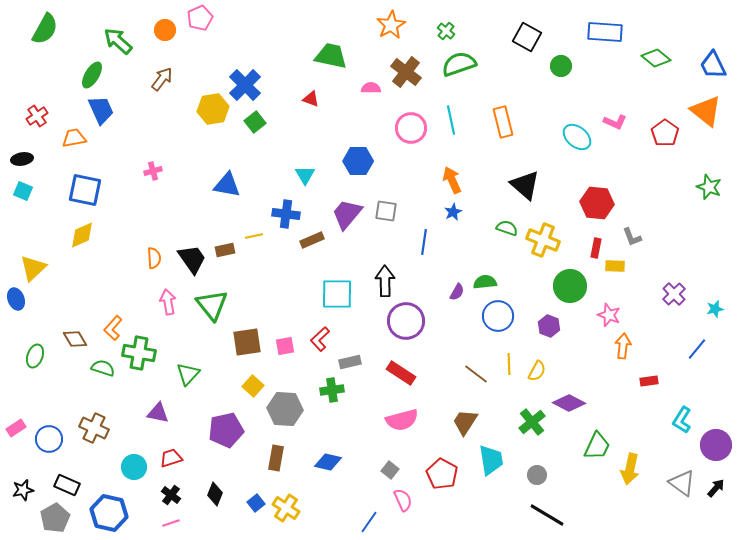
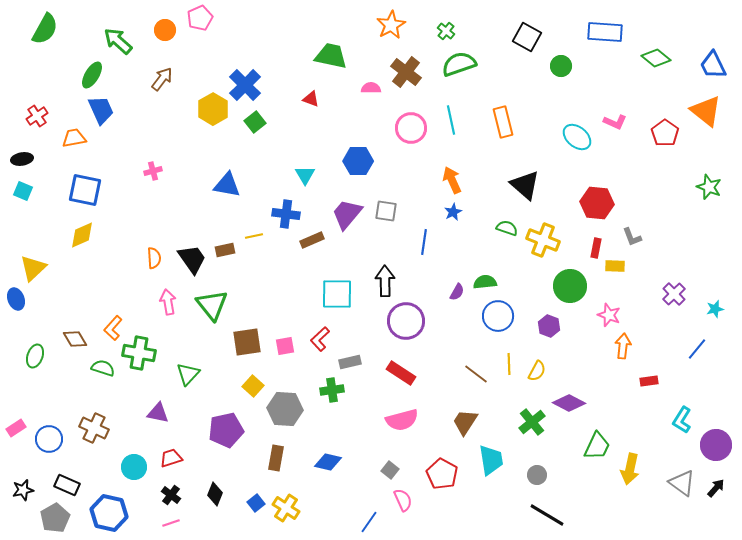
yellow hexagon at (213, 109): rotated 20 degrees counterclockwise
